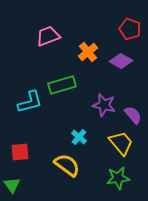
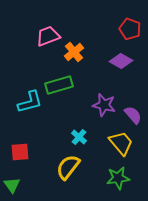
orange cross: moved 14 px left
green rectangle: moved 3 px left
yellow semicircle: moved 1 px right, 2 px down; rotated 88 degrees counterclockwise
